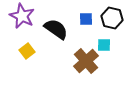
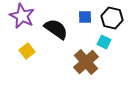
blue square: moved 1 px left, 2 px up
cyan square: moved 3 px up; rotated 24 degrees clockwise
brown cross: moved 1 px down
